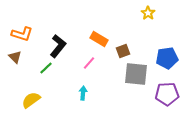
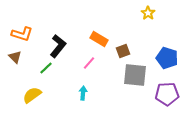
blue pentagon: rotated 25 degrees clockwise
gray square: moved 1 px left, 1 px down
yellow semicircle: moved 1 px right, 5 px up
